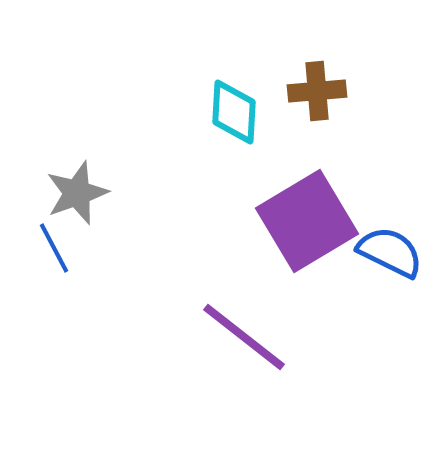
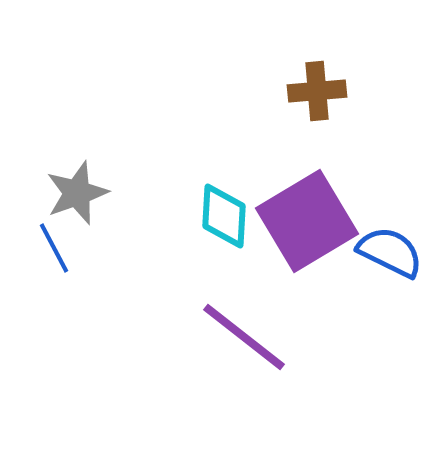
cyan diamond: moved 10 px left, 104 px down
